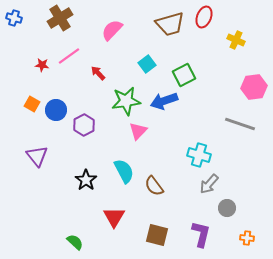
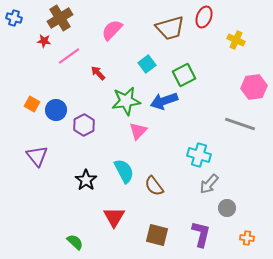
brown trapezoid: moved 4 px down
red star: moved 2 px right, 24 px up
